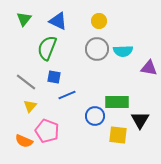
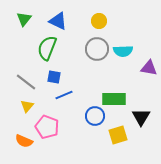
blue line: moved 3 px left
green rectangle: moved 3 px left, 3 px up
yellow triangle: moved 3 px left
black triangle: moved 1 px right, 3 px up
pink pentagon: moved 4 px up
yellow square: rotated 24 degrees counterclockwise
